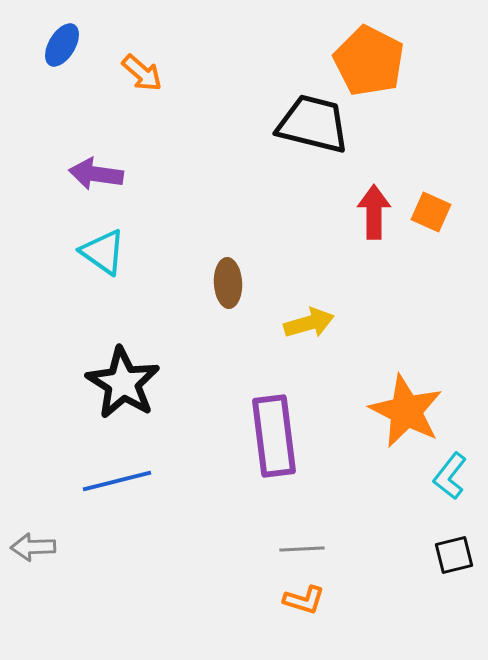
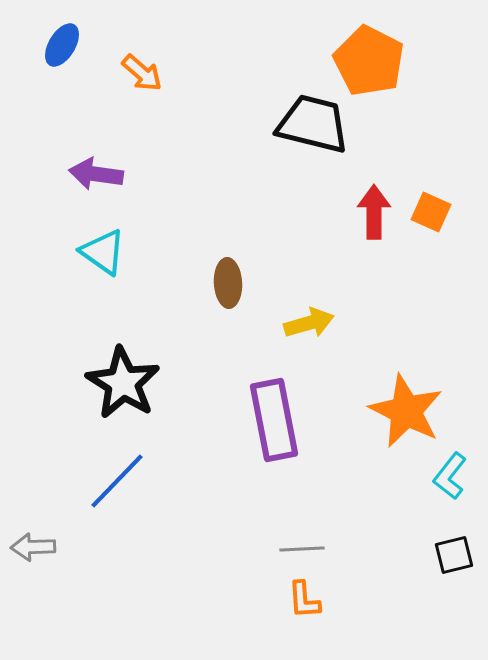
purple rectangle: moved 16 px up; rotated 4 degrees counterclockwise
blue line: rotated 32 degrees counterclockwise
orange L-shape: rotated 69 degrees clockwise
